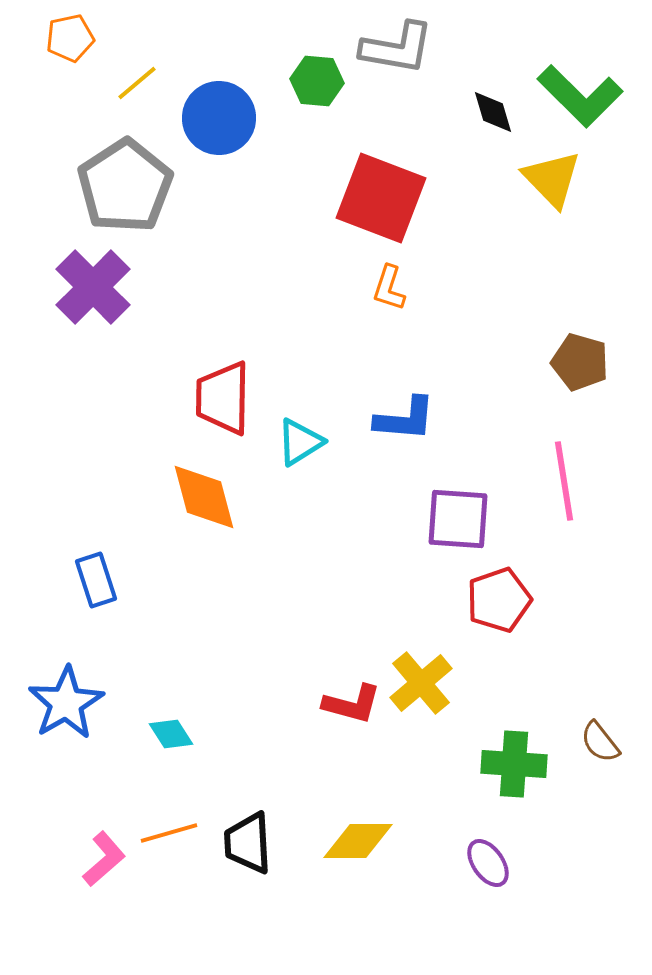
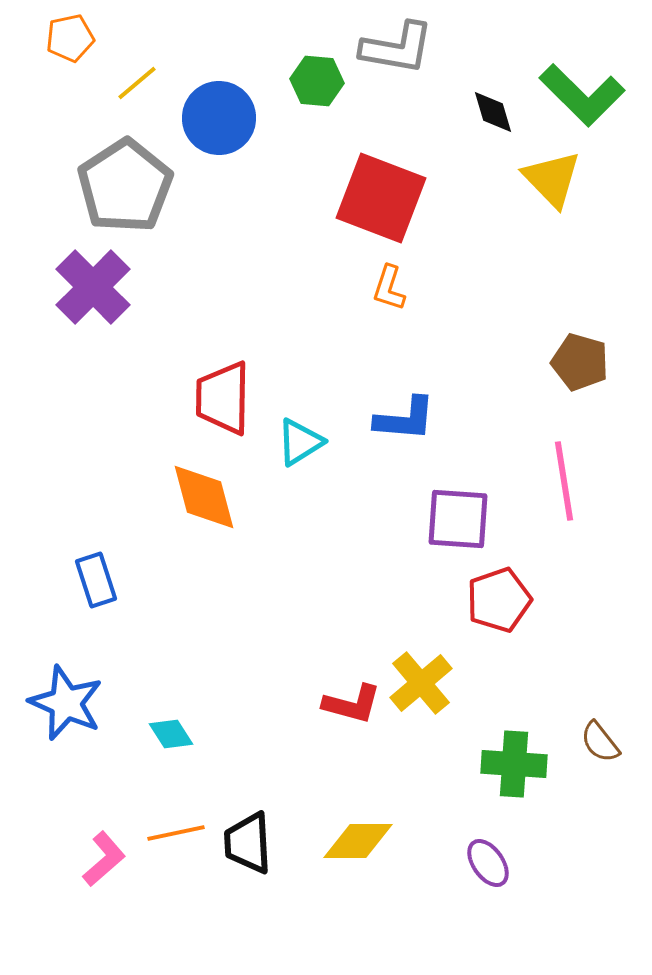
green L-shape: moved 2 px right, 1 px up
blue star: rotated 18 degrees counterclockwise
orange line: moved 7 px right; rotated 4 degrees clockwise
